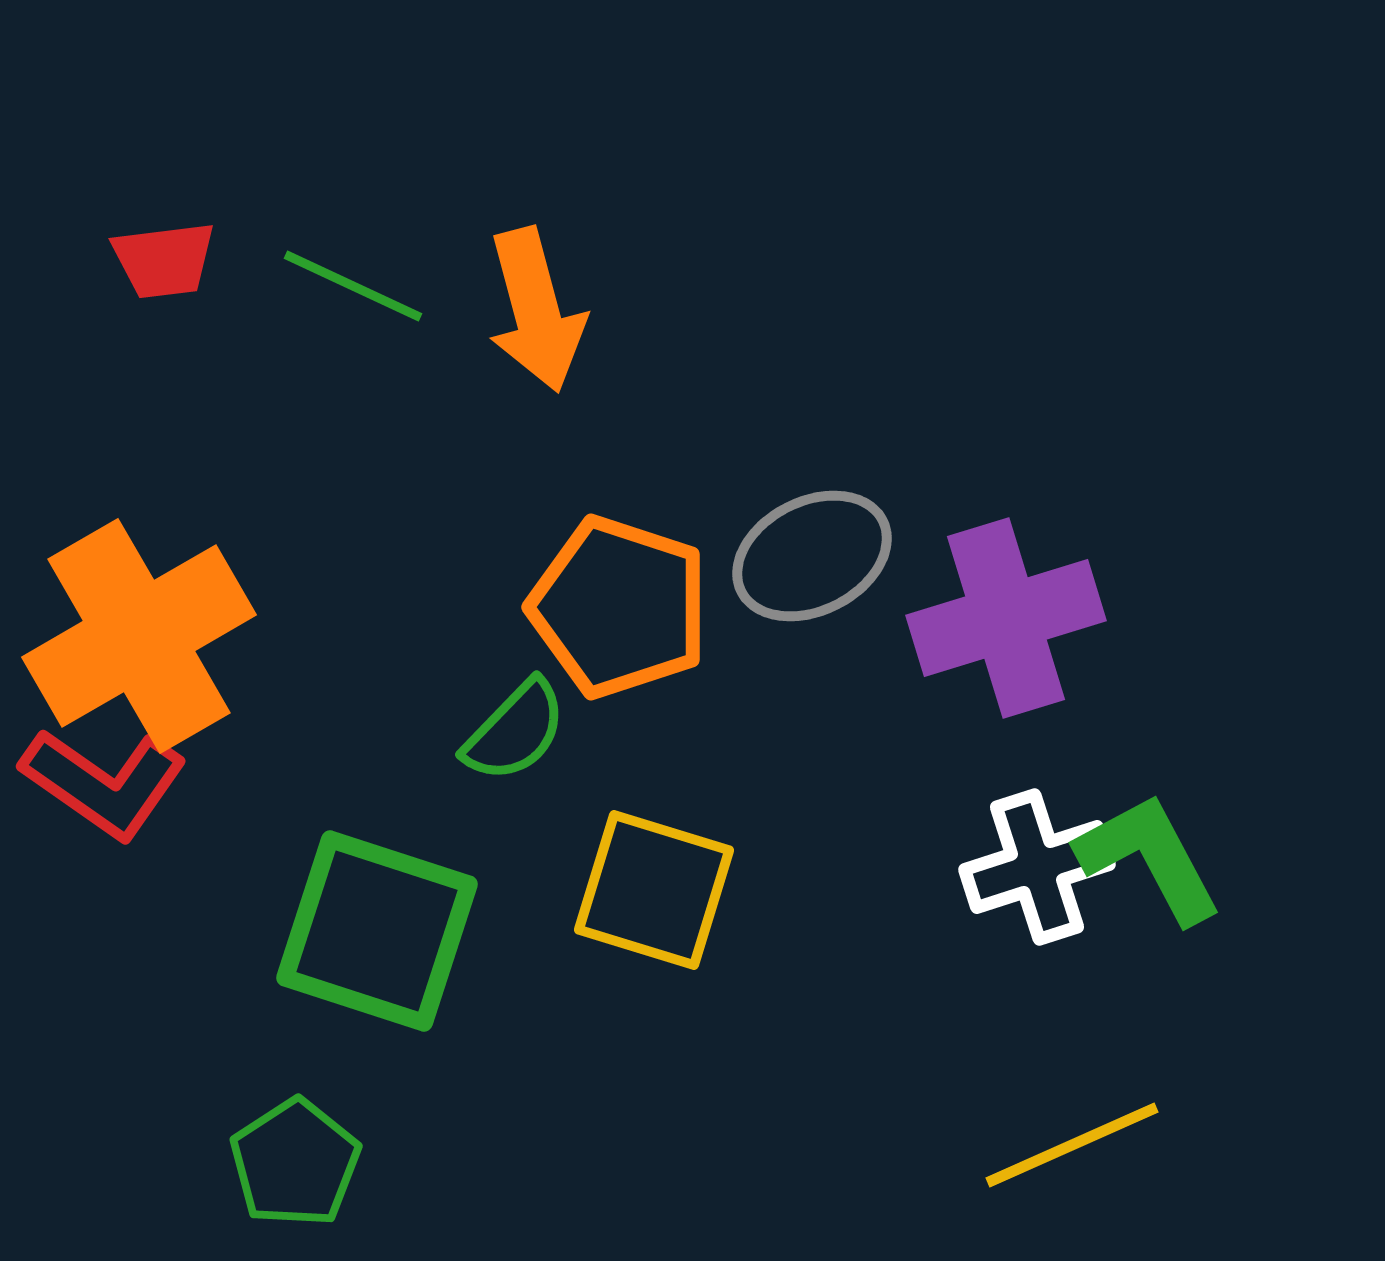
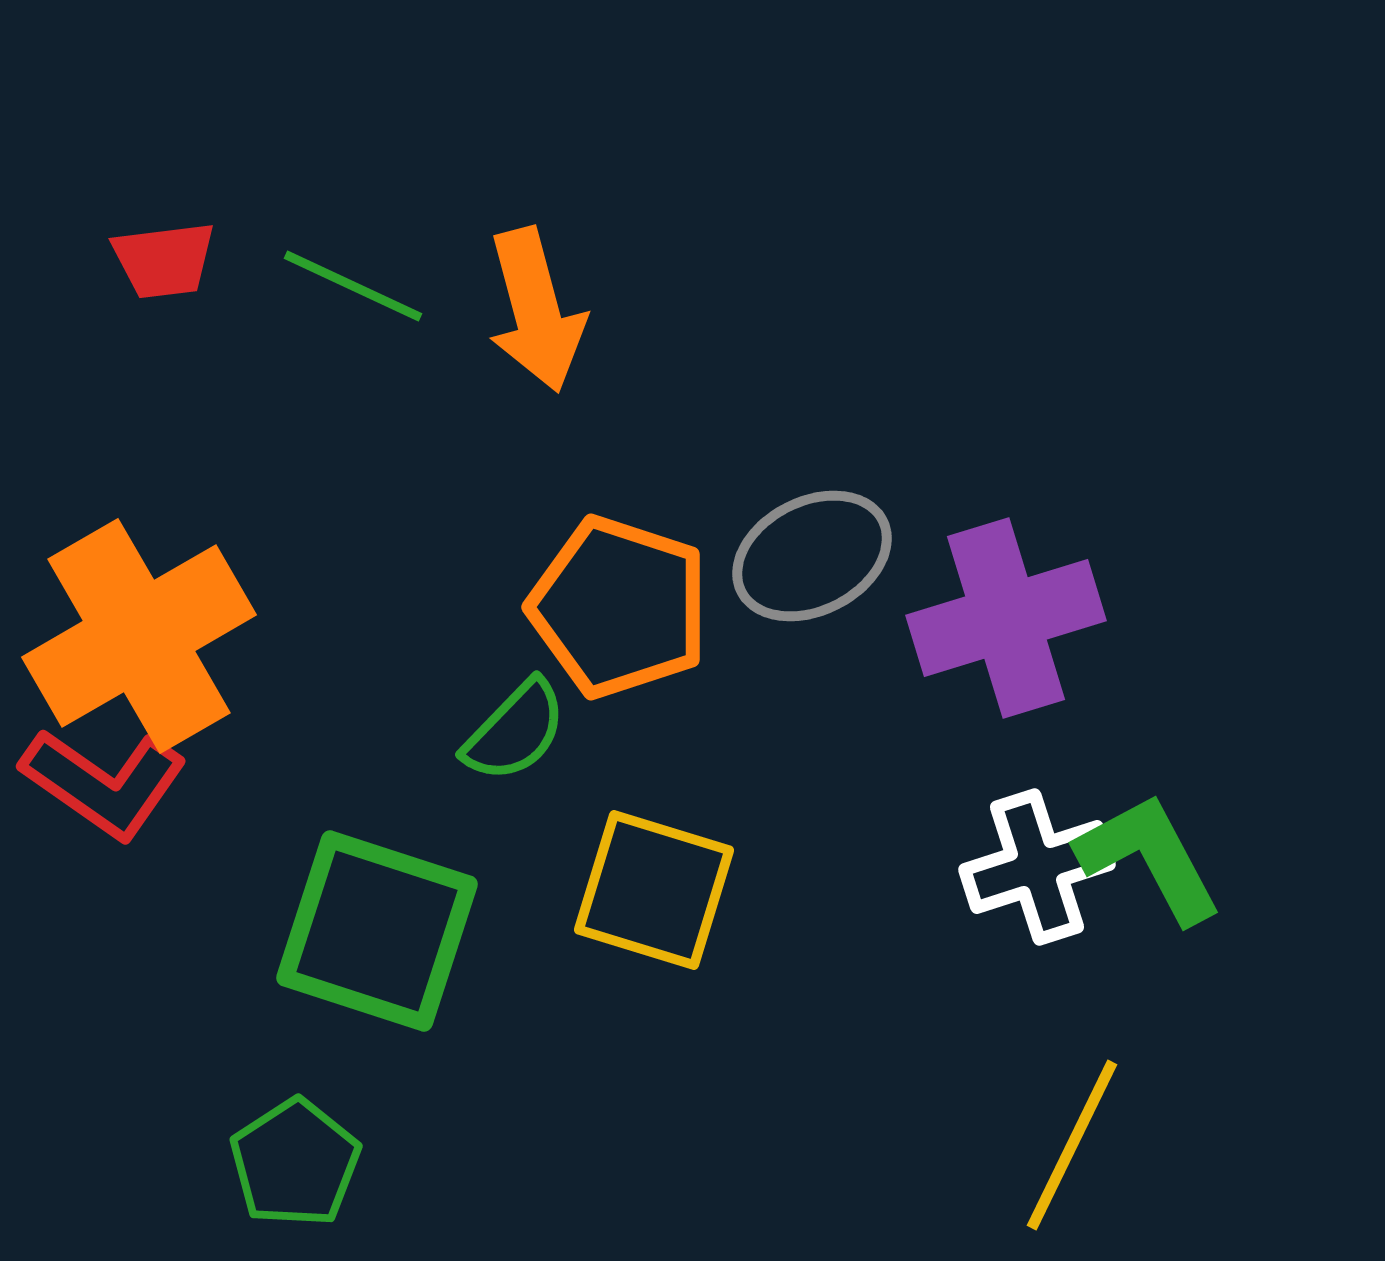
yellow line: rotated 40 degrees counterclockwise
